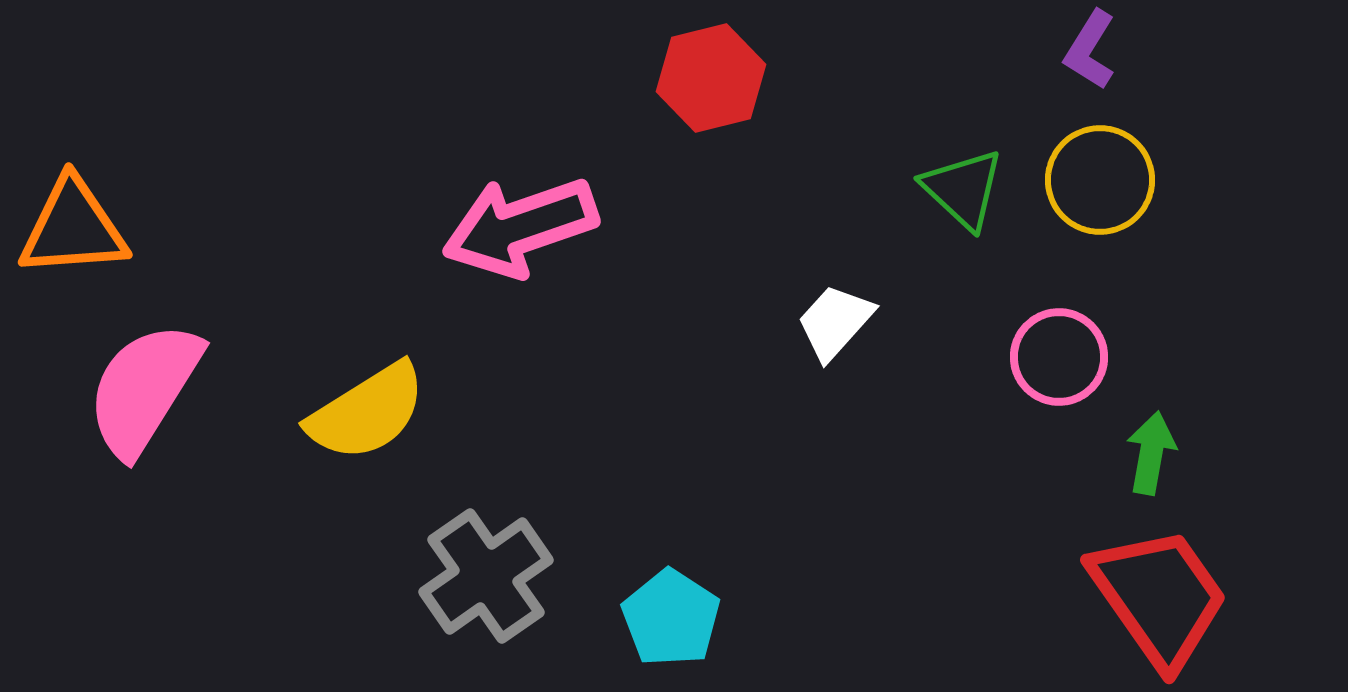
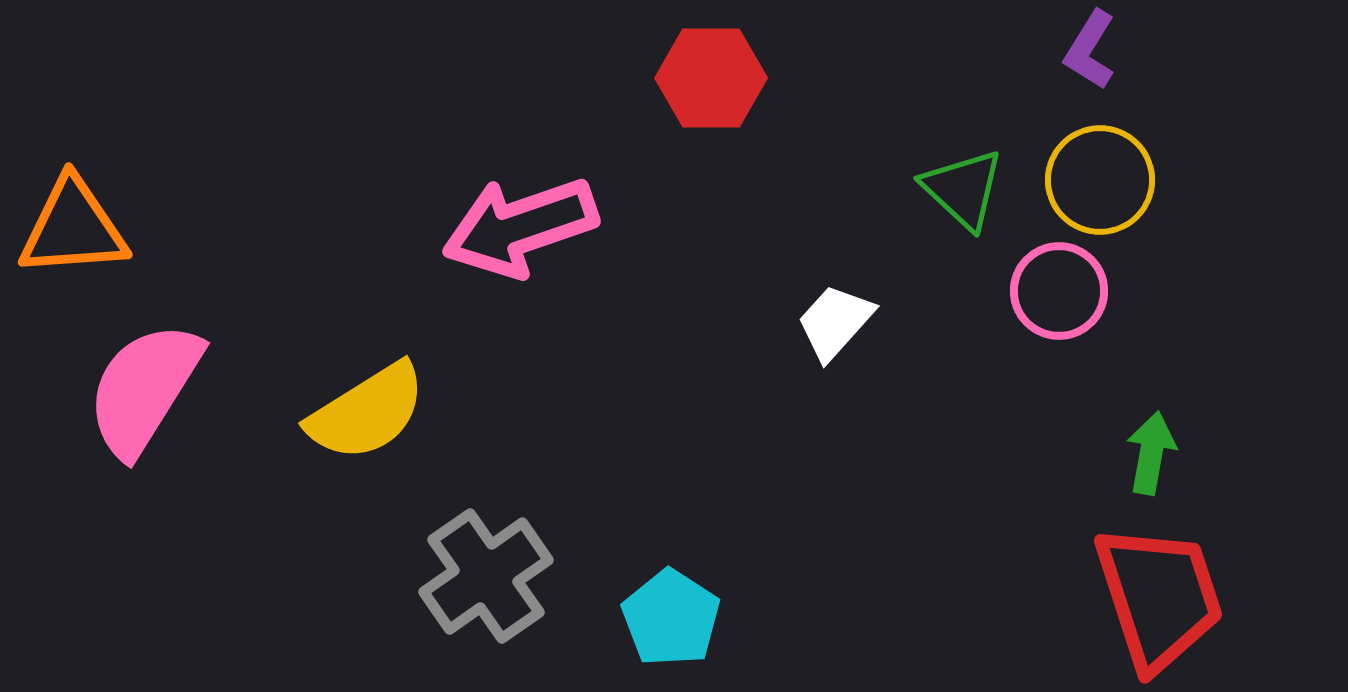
red hexagon: rotated 14 degrees clockwise
pink circle: moved 66 px up
red trapezoid: rotated 17 degrees clockwise
